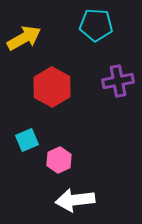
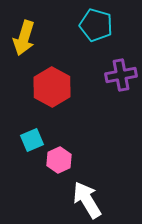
cyan pentagon: rotated 12 degrees clockwise
yellow arrow: rotated 136 degrees clockwise
purple cross: moved 3 px right, 6 px up
cyan square: moved 5 px right
white arrow: moved 12 px right; rotated 66 degrees clockwise
